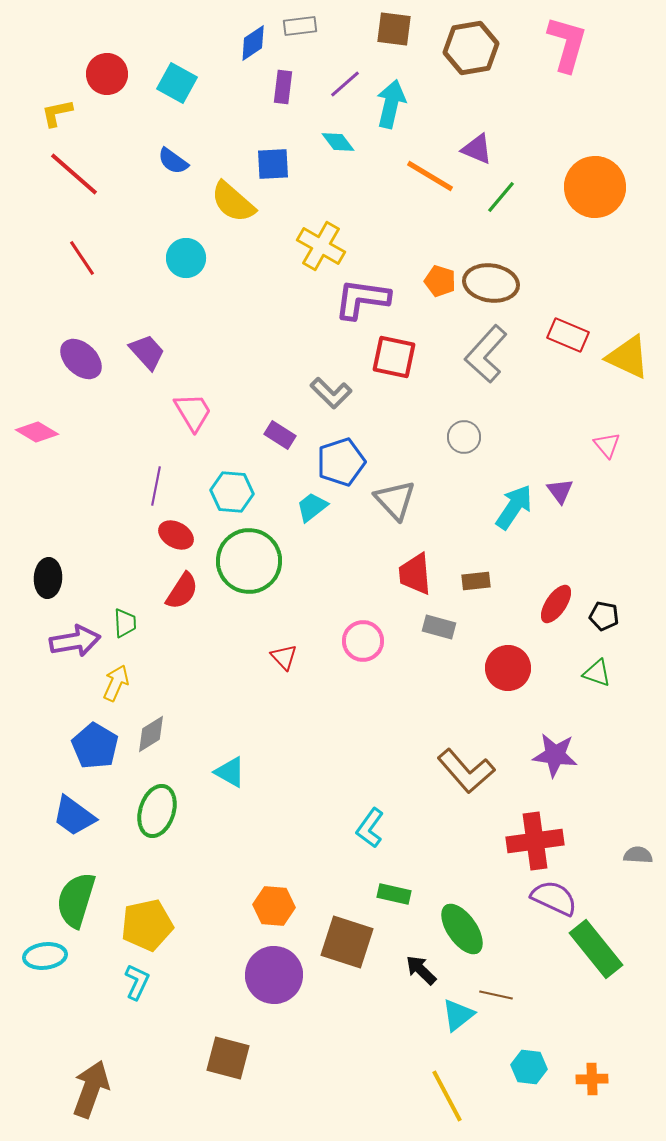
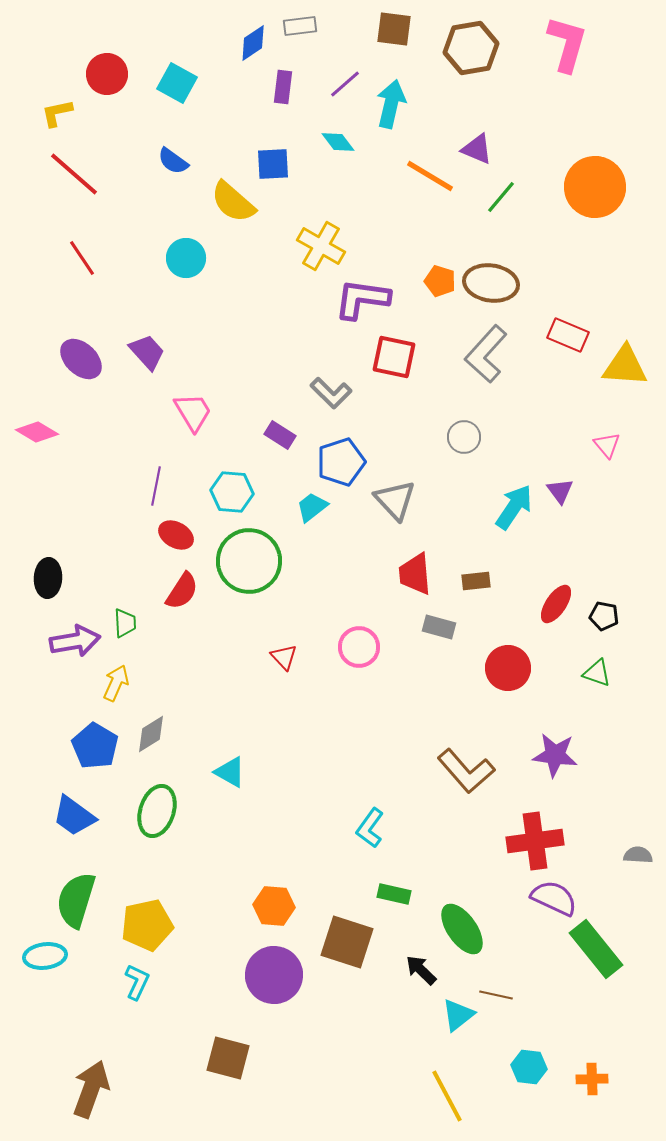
yellow triangle at (628, 357): moved 3 px left, 9 px down; rotated 21 degrees counterclockwise
pink circle at (363, 641): moved 4 px left, 6 px down
